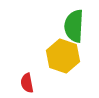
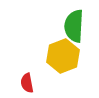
yellow hexagon: rotated 20 degrees clockwise
